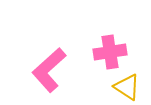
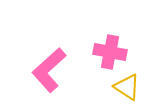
pink cross: rotated 20 degrees clockwise
